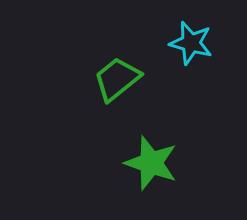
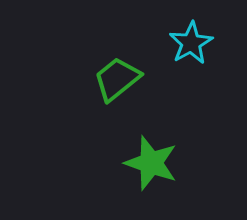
cyan star: rotated 27 degrees clockwise
